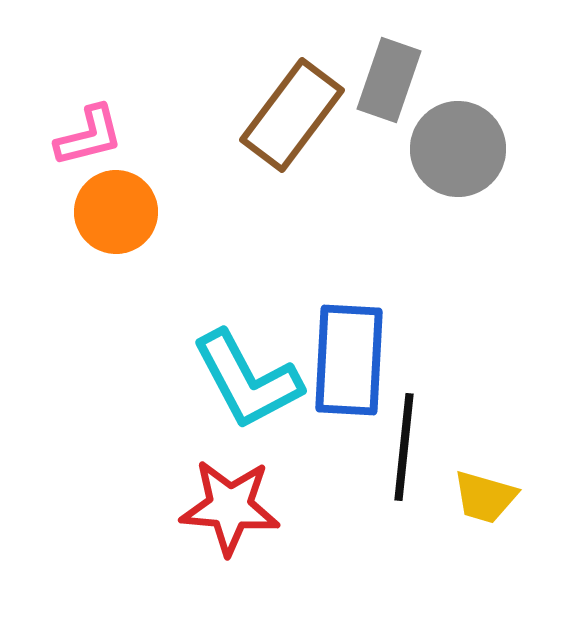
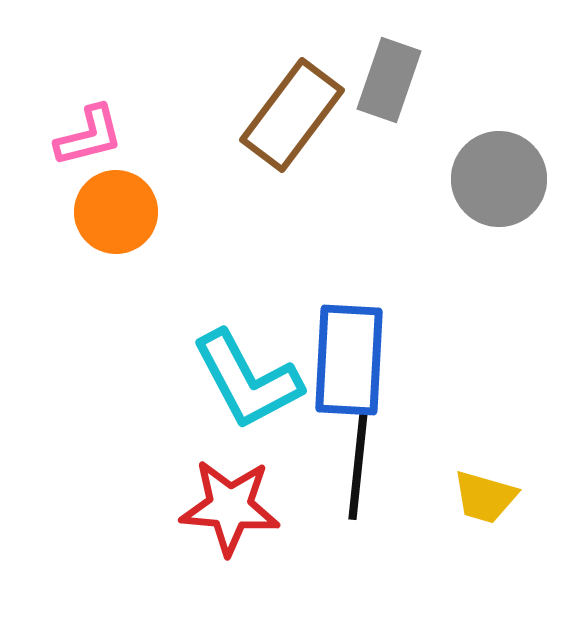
gray circle: moved 41 px right, 30 px down
black line: moved 46 px left, 19 px down
